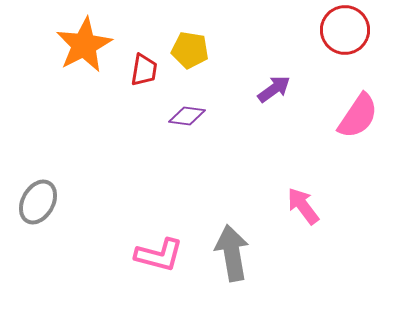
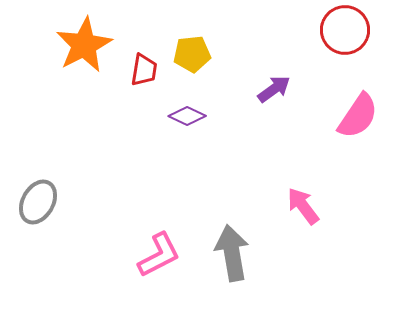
yellow pentagon: moved 2 px right, 4 px down; rotated 15 degrees counterclockwise
purple diamond: rotated 18 degrees clockwise
pink L-shape: rotated 42 degrees counterclockwise
